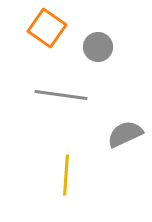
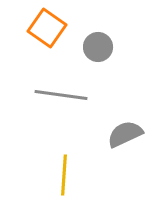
yellow line: moved 2 px left
